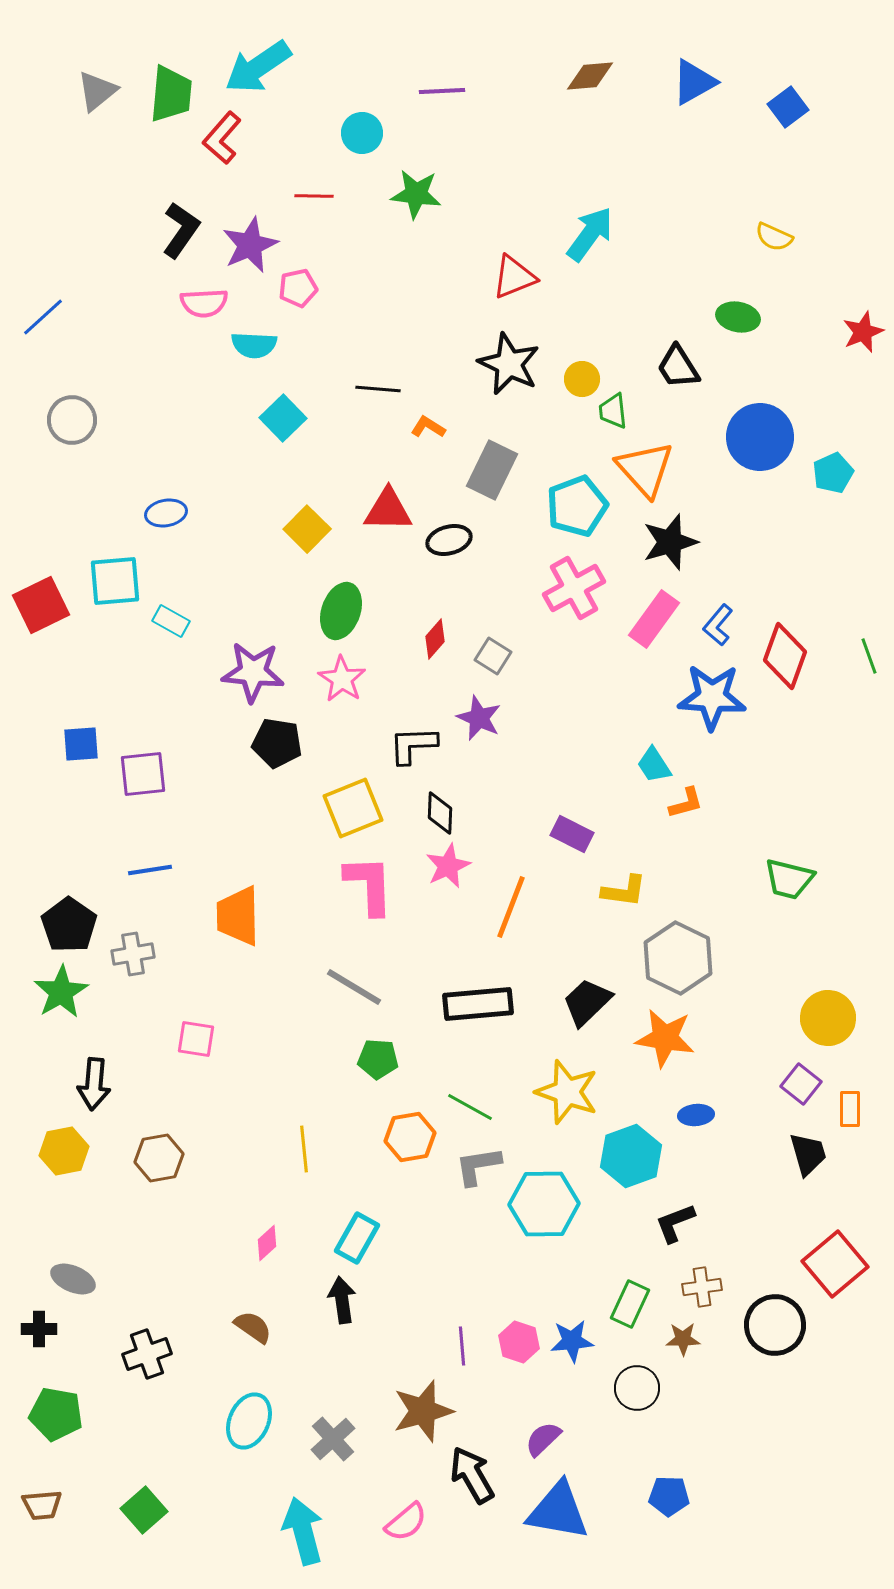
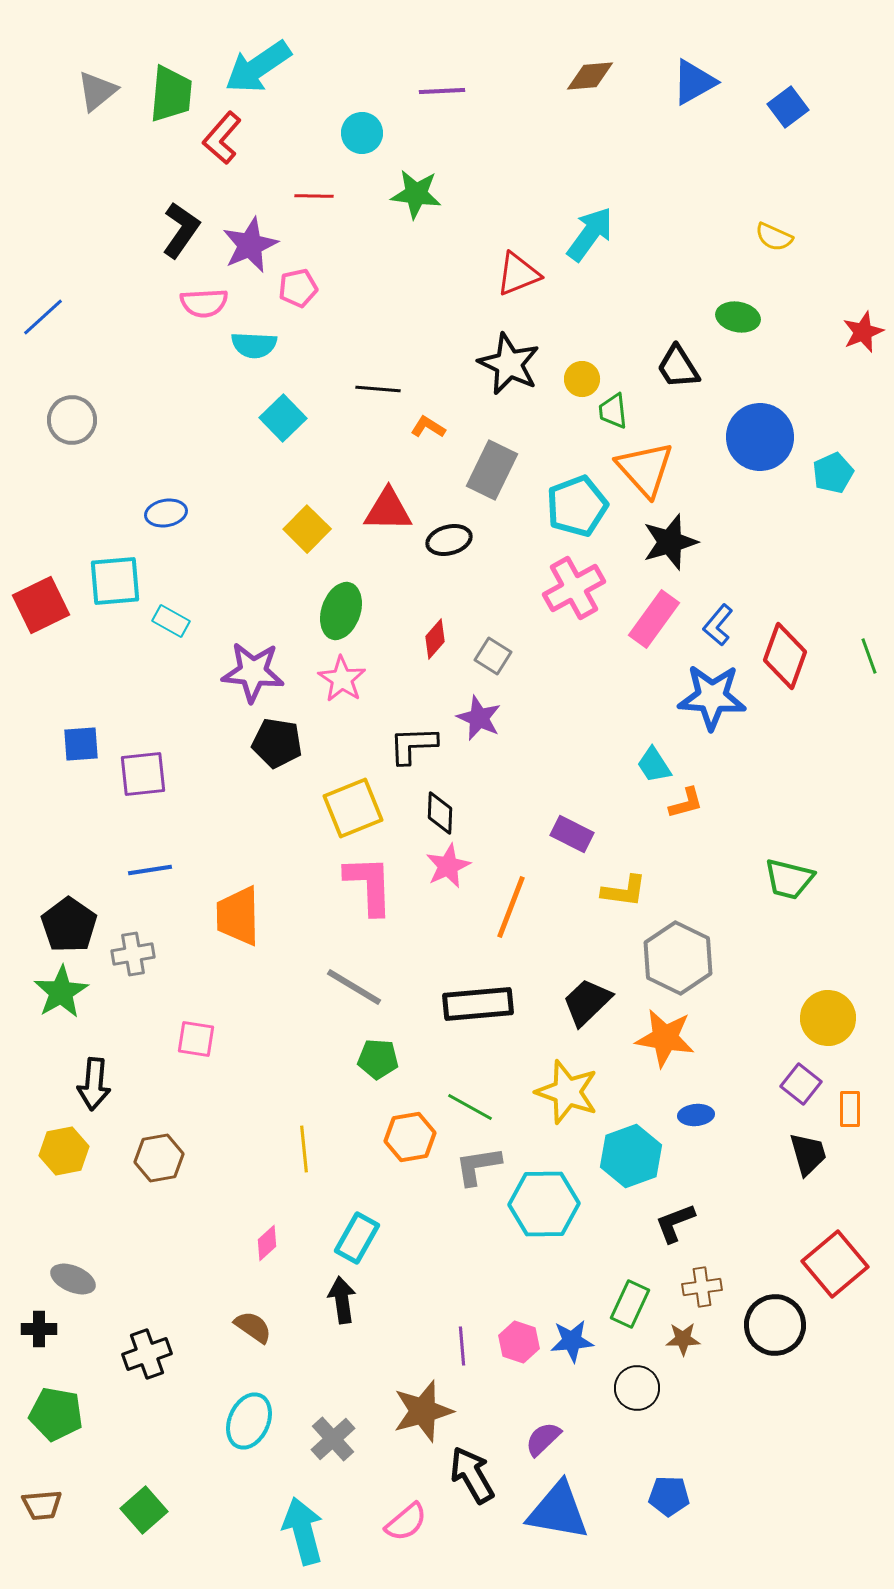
red triangle at (514, 277): moved 4 px right, 3 px up
